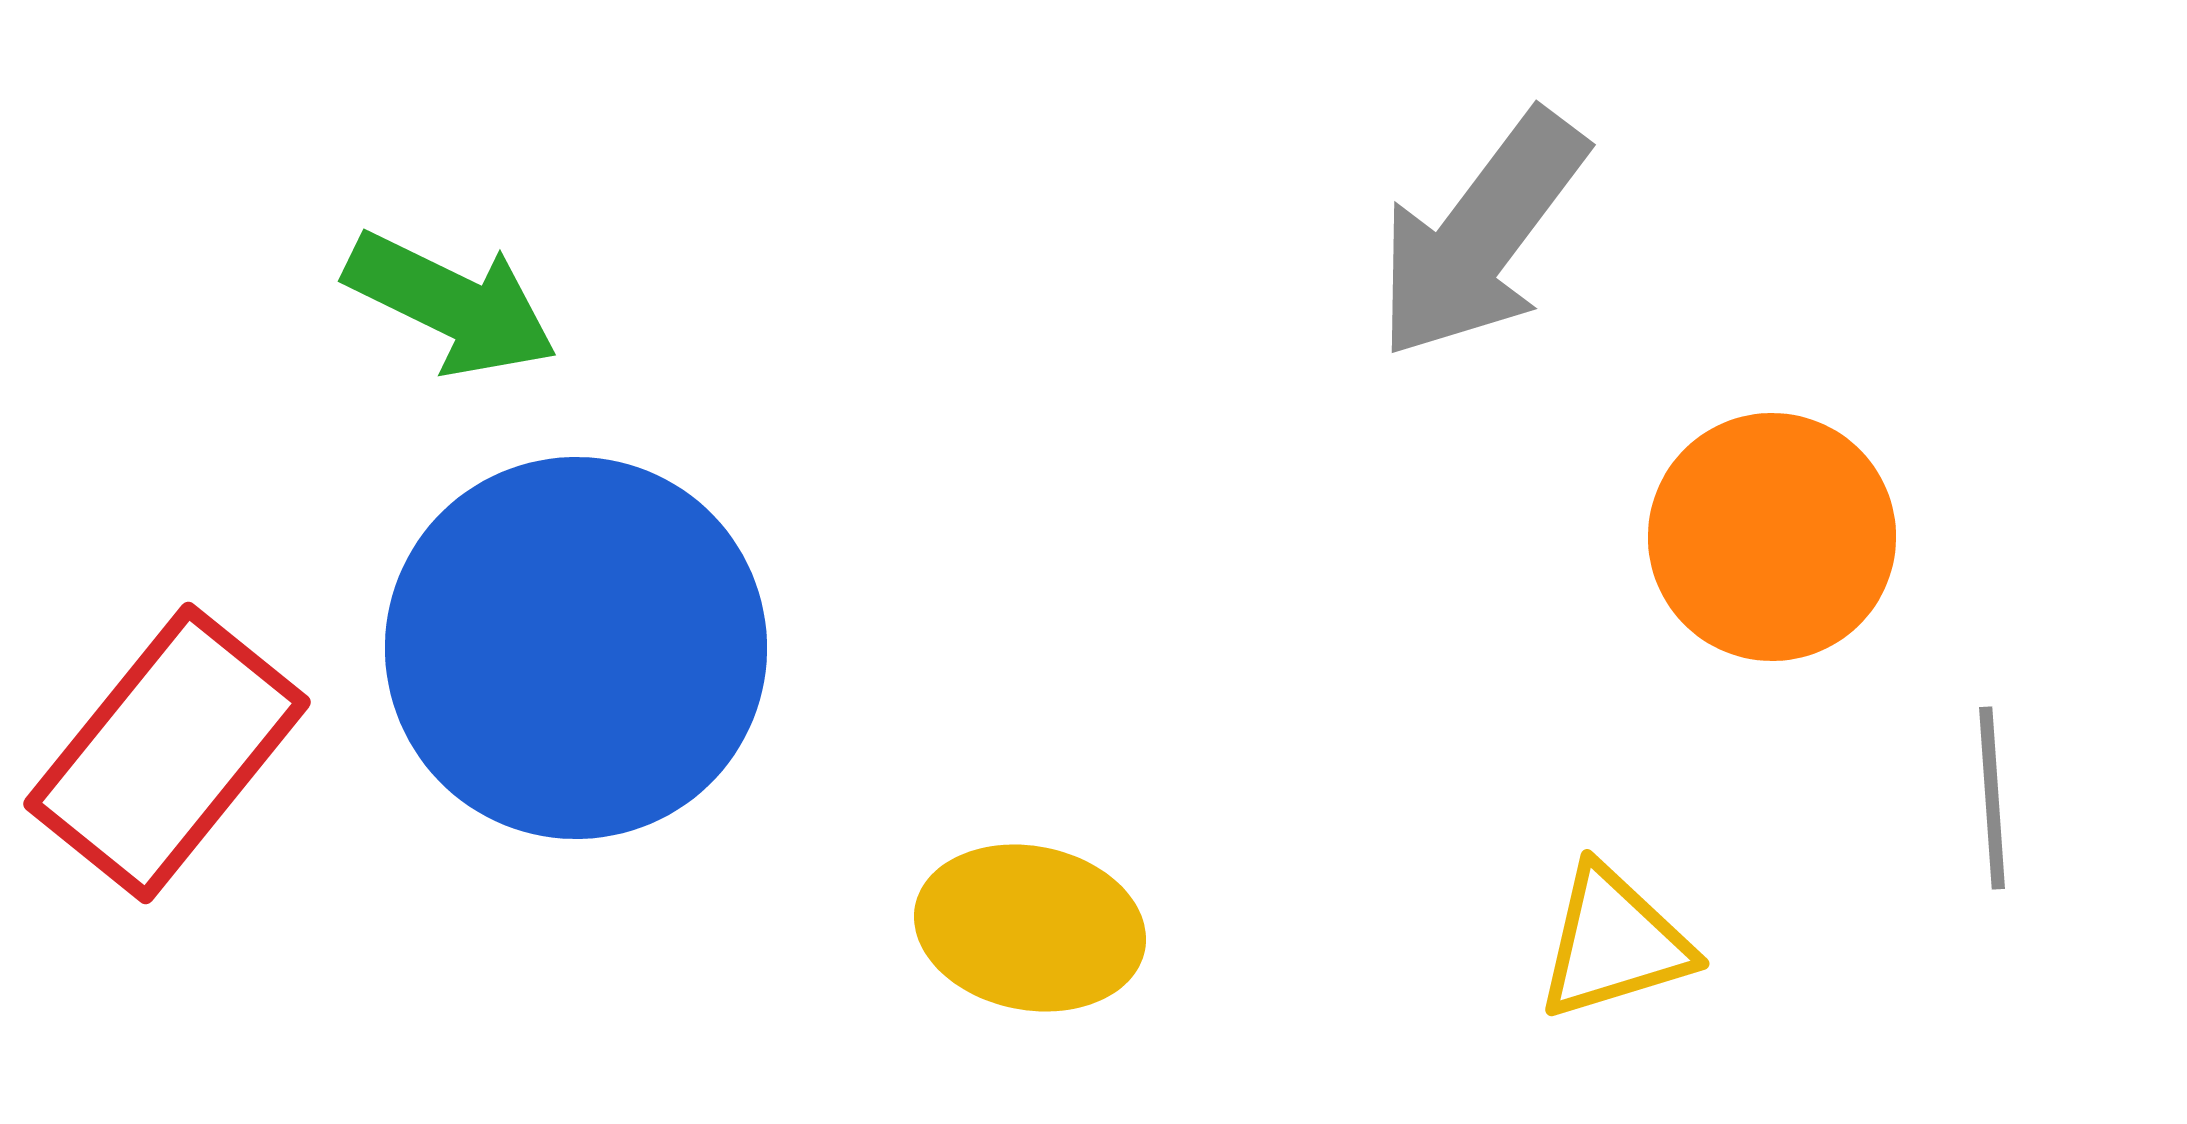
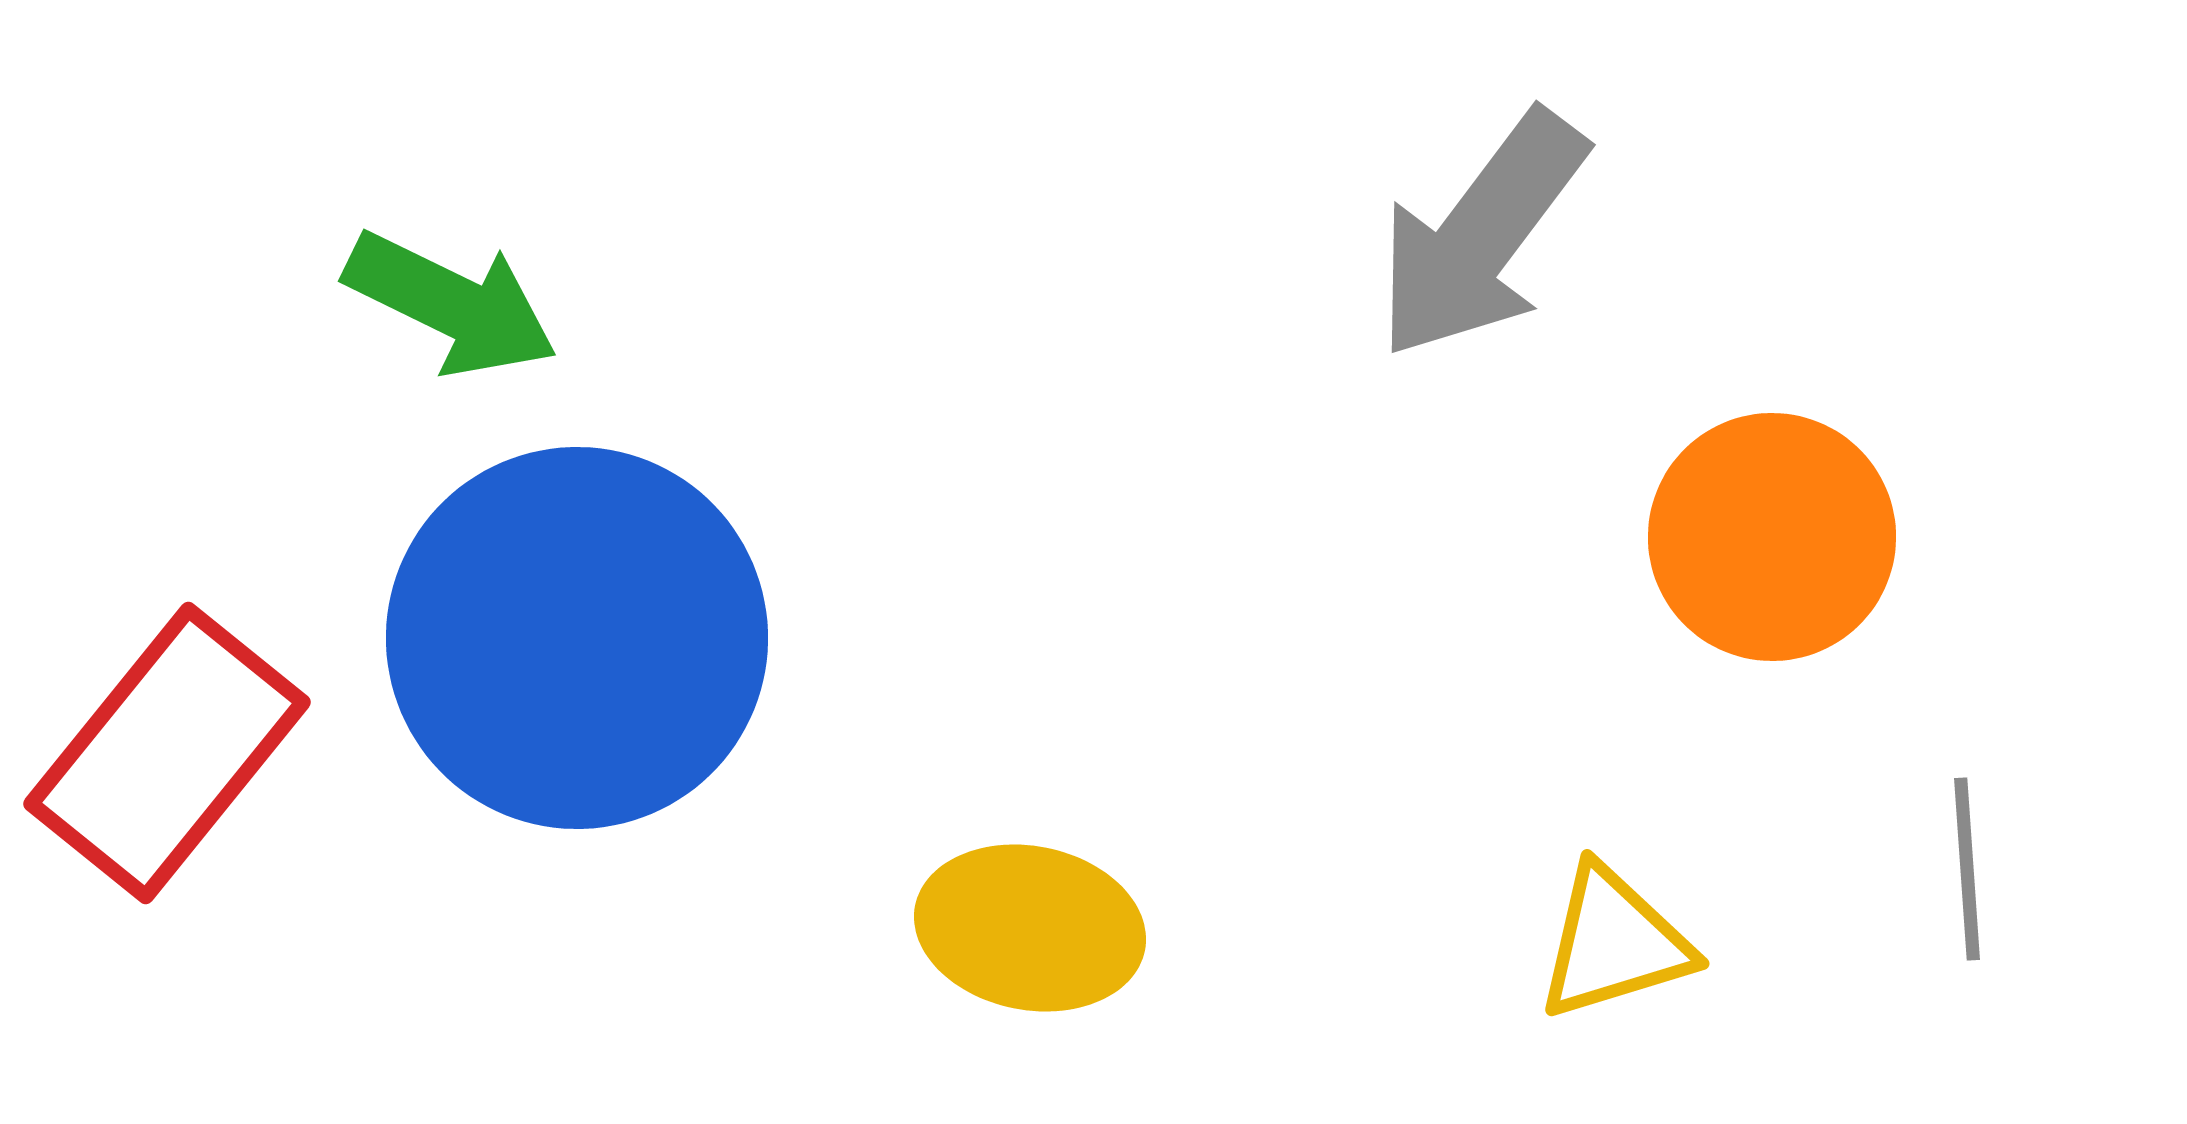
blue circle: moved 1 px right, 10 px up
gray line: moved 25 px left, 71 px down
